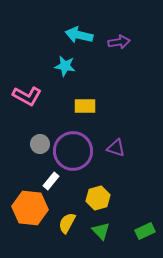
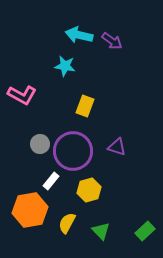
purple arrow: moved 7 px left, 1 px up; rotated 45 degrees clockwise
pink L-shape: moved 5 px left, 1 px up
yellow rectangle: rotated 70 degrees counterclockwise
purple triangle: moved 1 px right, 1 px up
yellow hexagon: moved 9 px left, 8 px up
orange hexagon: moved 2 px down; rotated 16 degrees counterclockwise
green rectangle: rotated 18 degrees counterclockwise
